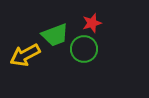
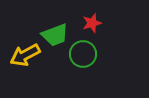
green circle: moved 1 px left, 5 px down
